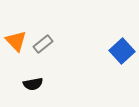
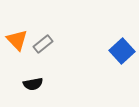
orange triangle: moved 1 px right, 1 px up
